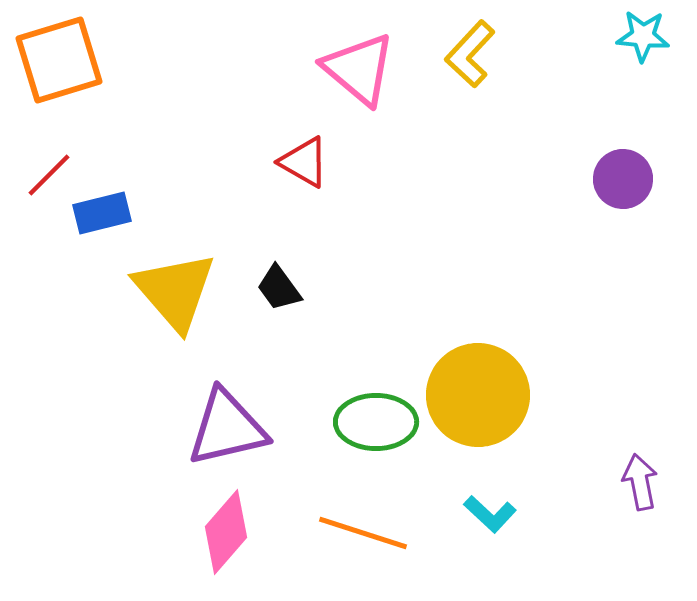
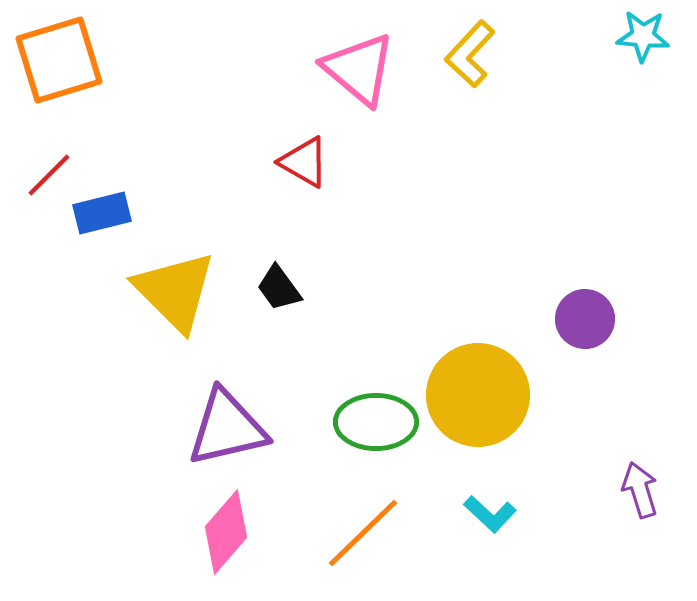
purple circle: moved 38 px left, 140 px down
yellow triangle: rotated 4 degrees counterclockwise
purple arrow: moved 8 px down; rotated 6 degrees counterclockwise
orange line: rotated 62 degrees counterclockwise
